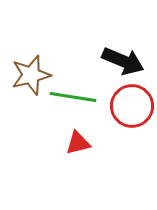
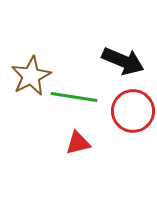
brown star: moved 1 px down; rotated 12 degrees counterclockwise
green line: moved 1 px right
red circle: moved 1 px right, 5 px down
